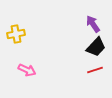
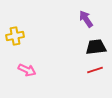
purple arrow: moved 7 px left, 5 px up
yellow cross: moved 1 px left, 2 px down
black trapezoid: rotated 140 degrees counterclockwise
